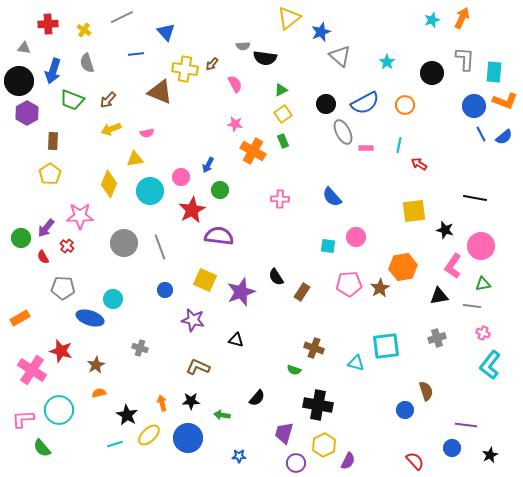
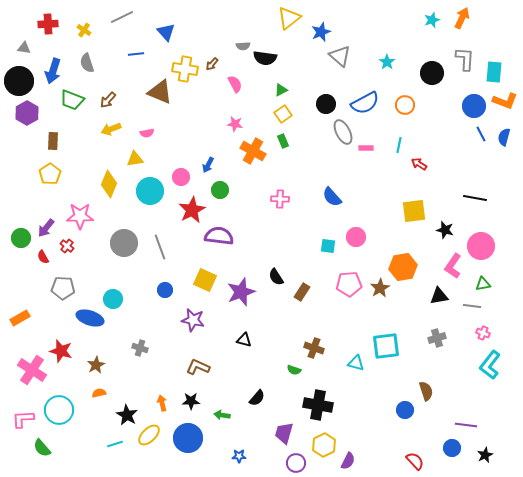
blue semicircle at (504, 137): rotated 144 degrees clockwise
black triangle at (236, 340): moved 8 px right
black star at (490, 455): moved 5 px left
